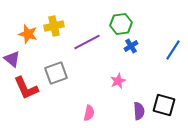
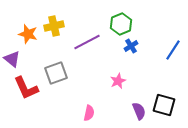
green hexagon: rotated 15 degrees counterclockwise
purple semicircle: rotated 18 degrees counterclockwise
